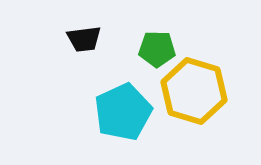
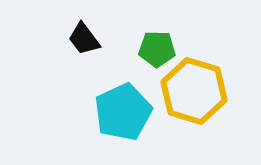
black trapezoid: rotated 60 degrees clockwise
